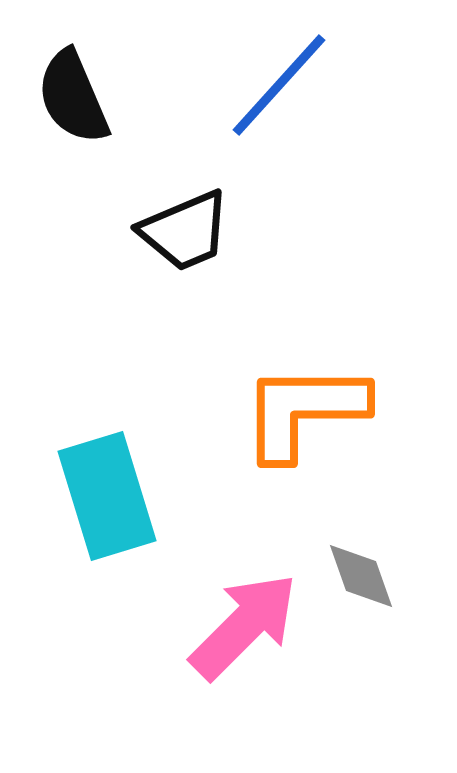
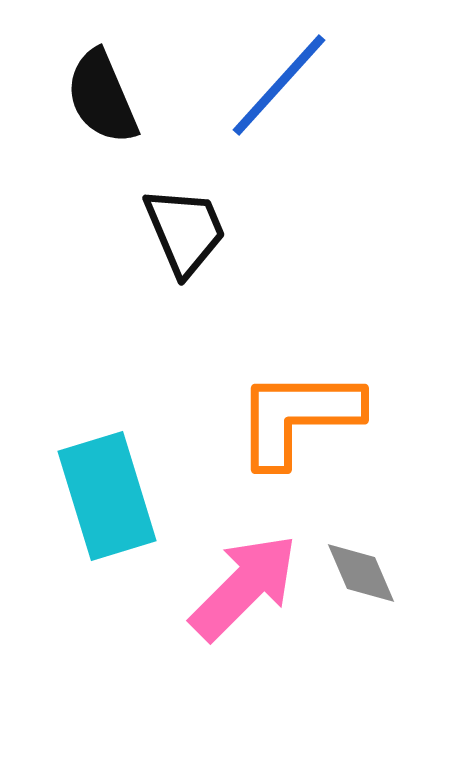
black semicircle: moved 29 px right
black trapezoid: rotated 90 degrees counterclockwise
orange L-shape: moved 6 px left, 6 px down
gray diamond: moved 3 px up; rotated 4 degrees counterclockwise
pink arrow: moved 39 px up
